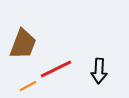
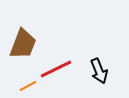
black arrow: rotated 25 degrees counterclockwise
